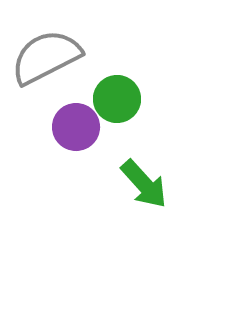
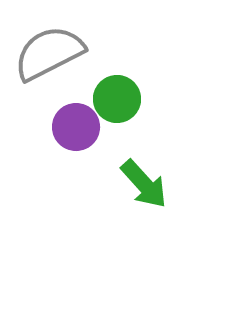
gray semicircle: moved 3 px right, 4 px up
